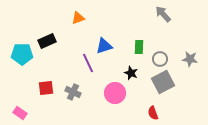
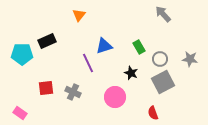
orange triangle: moved 1 px right, 3 px up; rotated 32 degrees counterclockwise
green rectangle: rotated 32 degrees counterclockwise
pink circle: moved 4 px down
